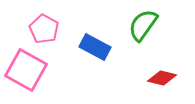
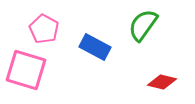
pink square: rotated 12 degrees counterclockwise
red diamond: moved 4 px down
